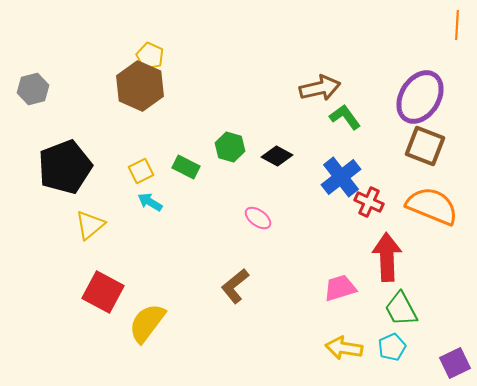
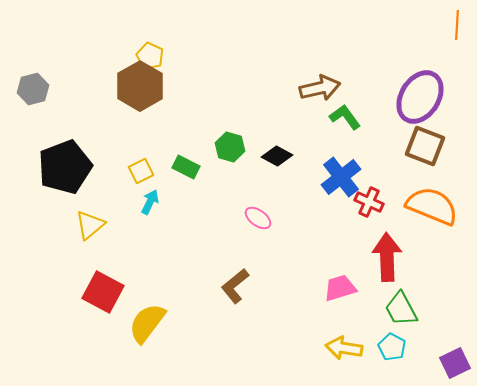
brown hexagon: rotated 6 degrees clockwise
cyan arrow: rotated 85 degrees clockwise
cyan pentagon: rotated 20 degrees counterclockwise
